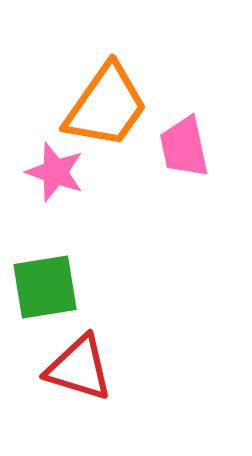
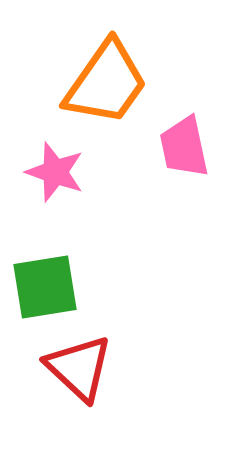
orange trapezoid: moved 23 px up
red triangle: rotated 26 degrees clockwise
